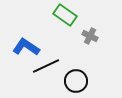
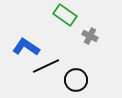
black circle: moved 1 px up
